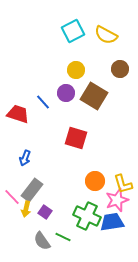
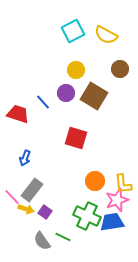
yellow L-shape: rotated 10 degrees clockwise
yellow arrow: rotated 84 degrees counterclockwise
